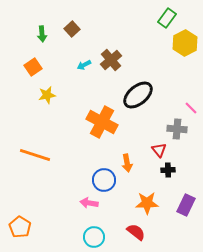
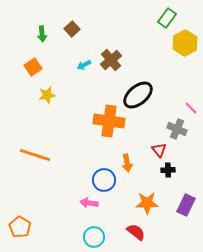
orange cross: moved 7 px right, 1 px up; rotated 20 degrees counterclockwise
gray cross: rotated 18 degrees clockwise
